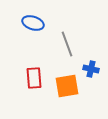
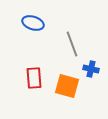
gray line: moved 5 px right
orange square: rotated 25 degrees clockwise
